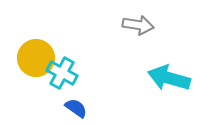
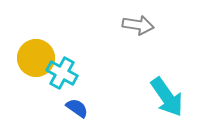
cyan arrow: moved 2 px left, 19 px down; rotated 141 degrees counterclockwise
blue semicircle: moved 1 px right
